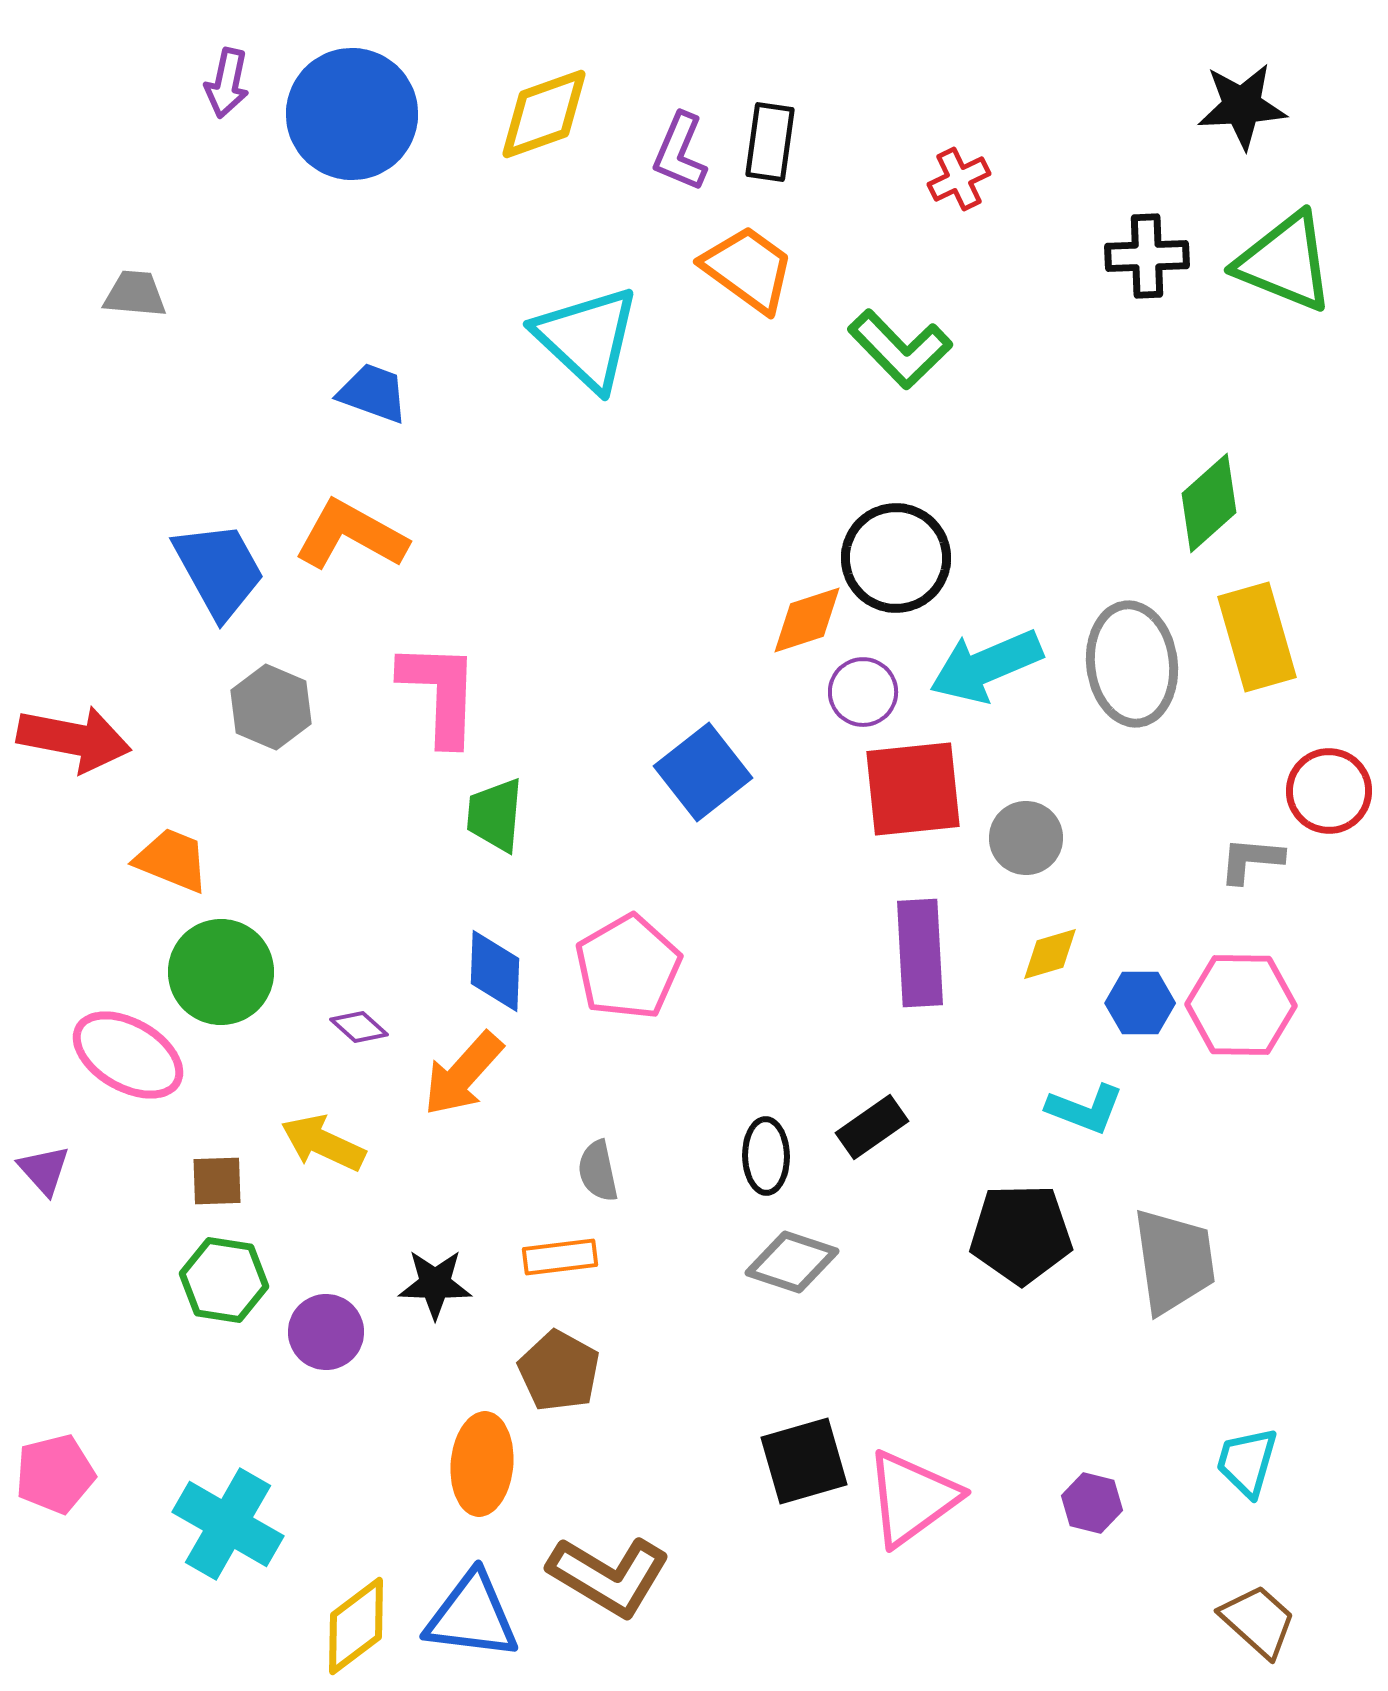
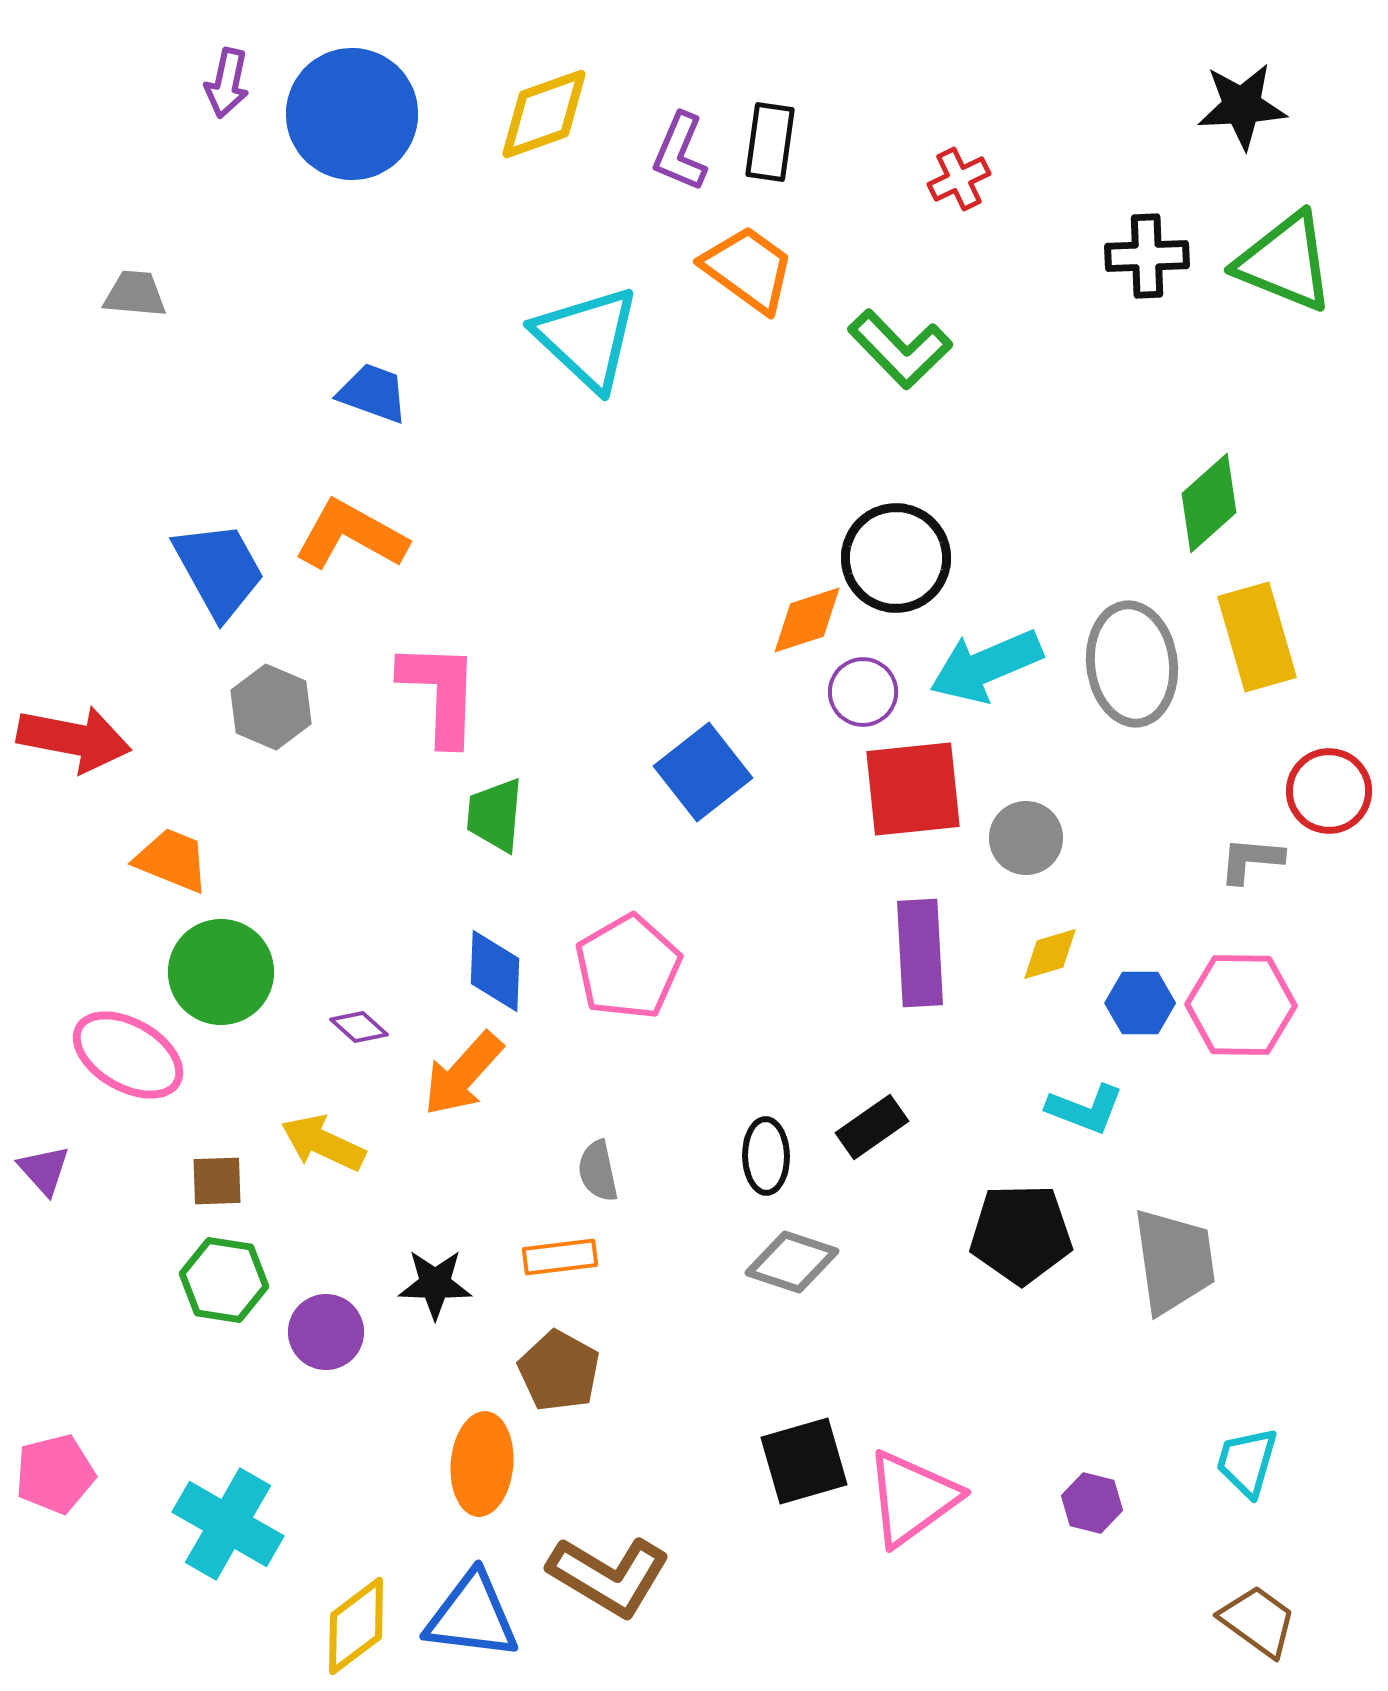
brown trapezoid at (1258, 1621): rotated 6 degrees counterclockwise
